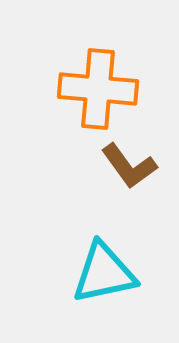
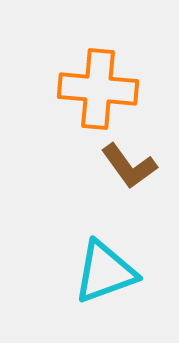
cyan triangle: moved 1 px right, 1 px up; rotated 8 degrees counterclockwise
